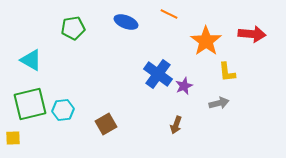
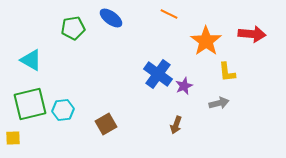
blue ellipse: moved 15 px left, 4 px up; rotated 15 degrees clockwise
